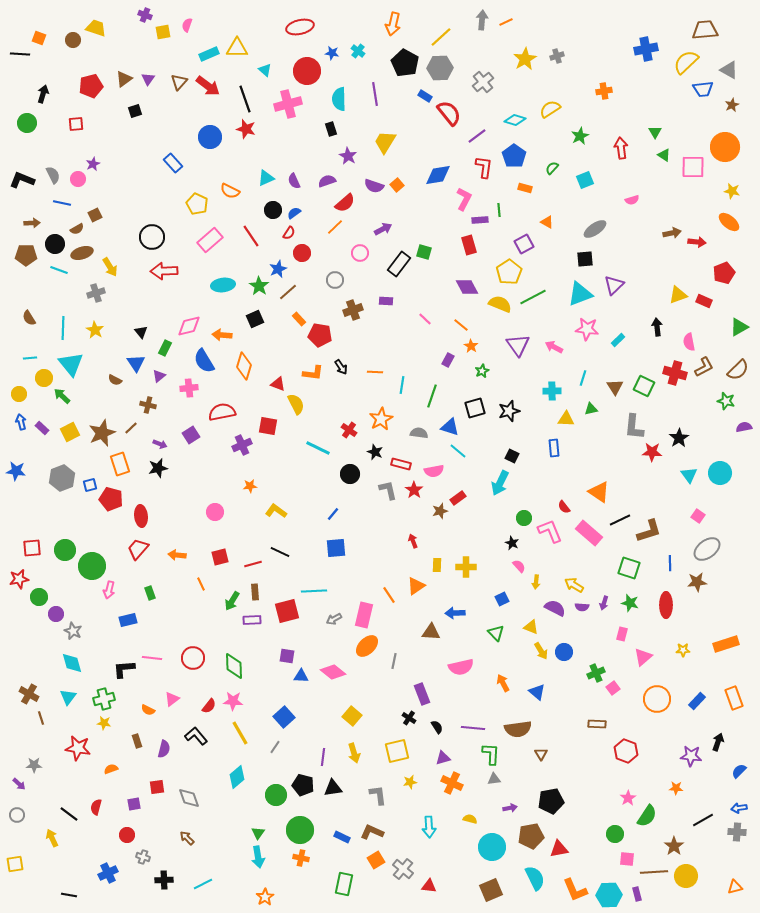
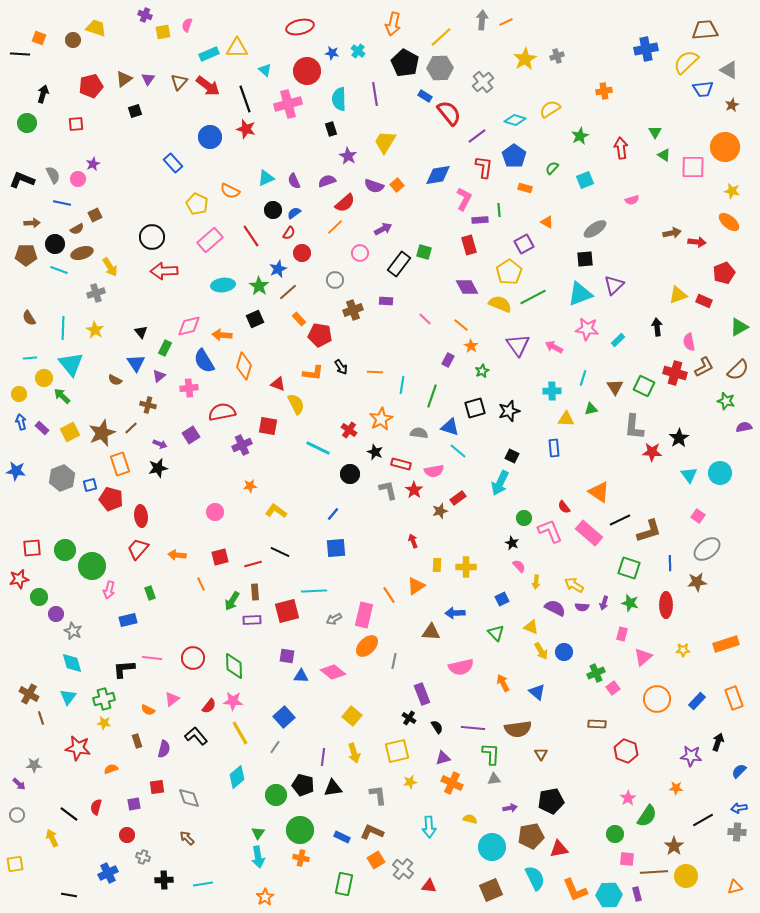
cyan line at (203, 884): rotated 18 degrees clockwise
